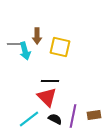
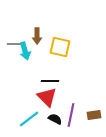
purple line: moved 2 px left, 1 px up
